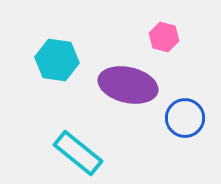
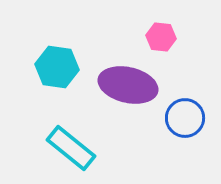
pink hexagon: moved 3 px left; rotated 8 degrees counterclockwise
cyan hexagon: moved 7 px down
cyan rectangle: moved 7 px left, 5 px up
